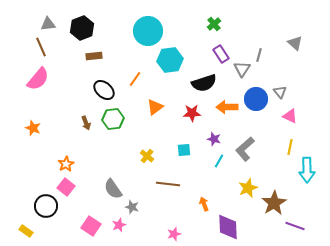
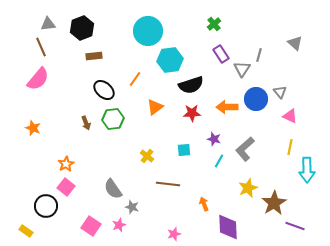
black semicircle at (204, 83): moved 13 px left, 2 px down
